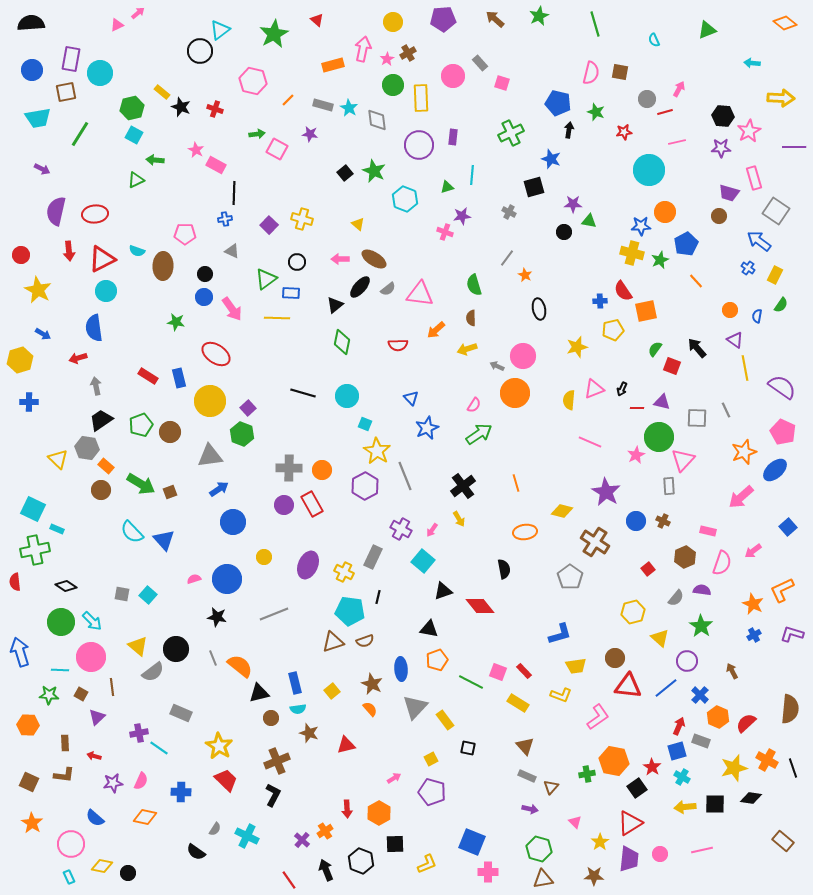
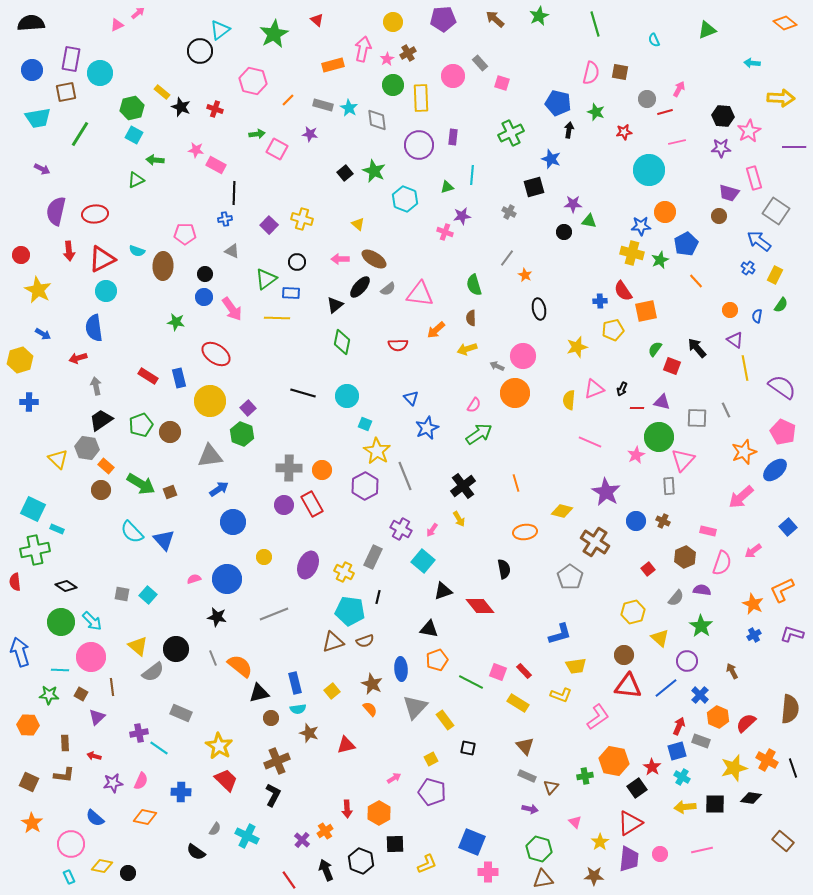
pink star at (196, 150): rotated 21 degrees counterclockwise
brown circle at (615, 658): moved 9 px right, 3 px up
green cross at (587, 774): moved 2 px left, 2 px down
